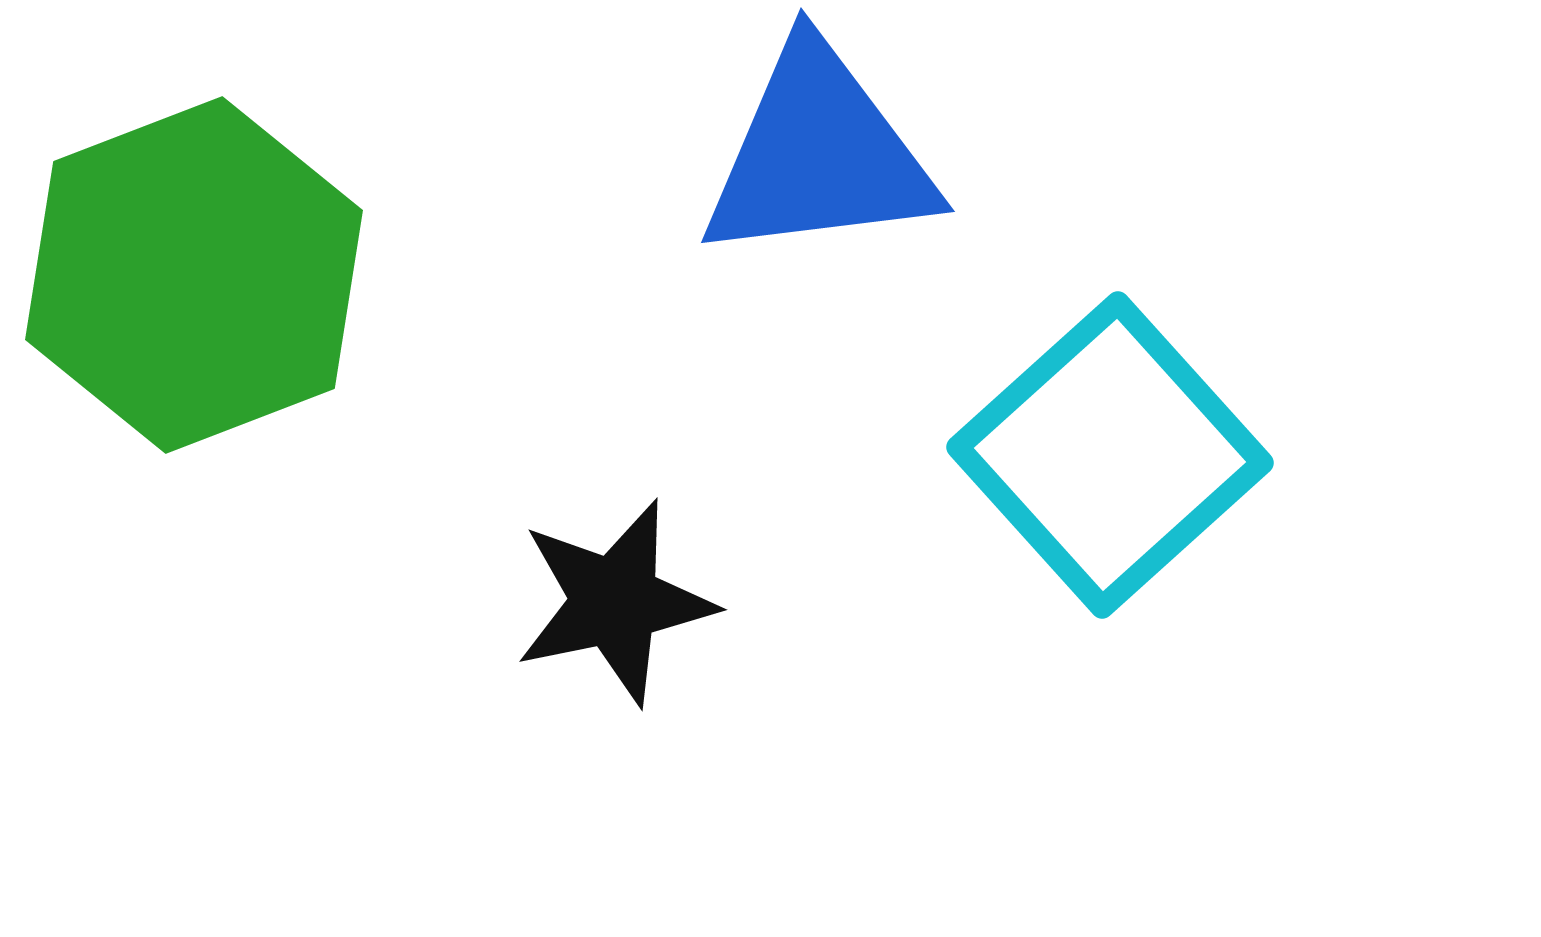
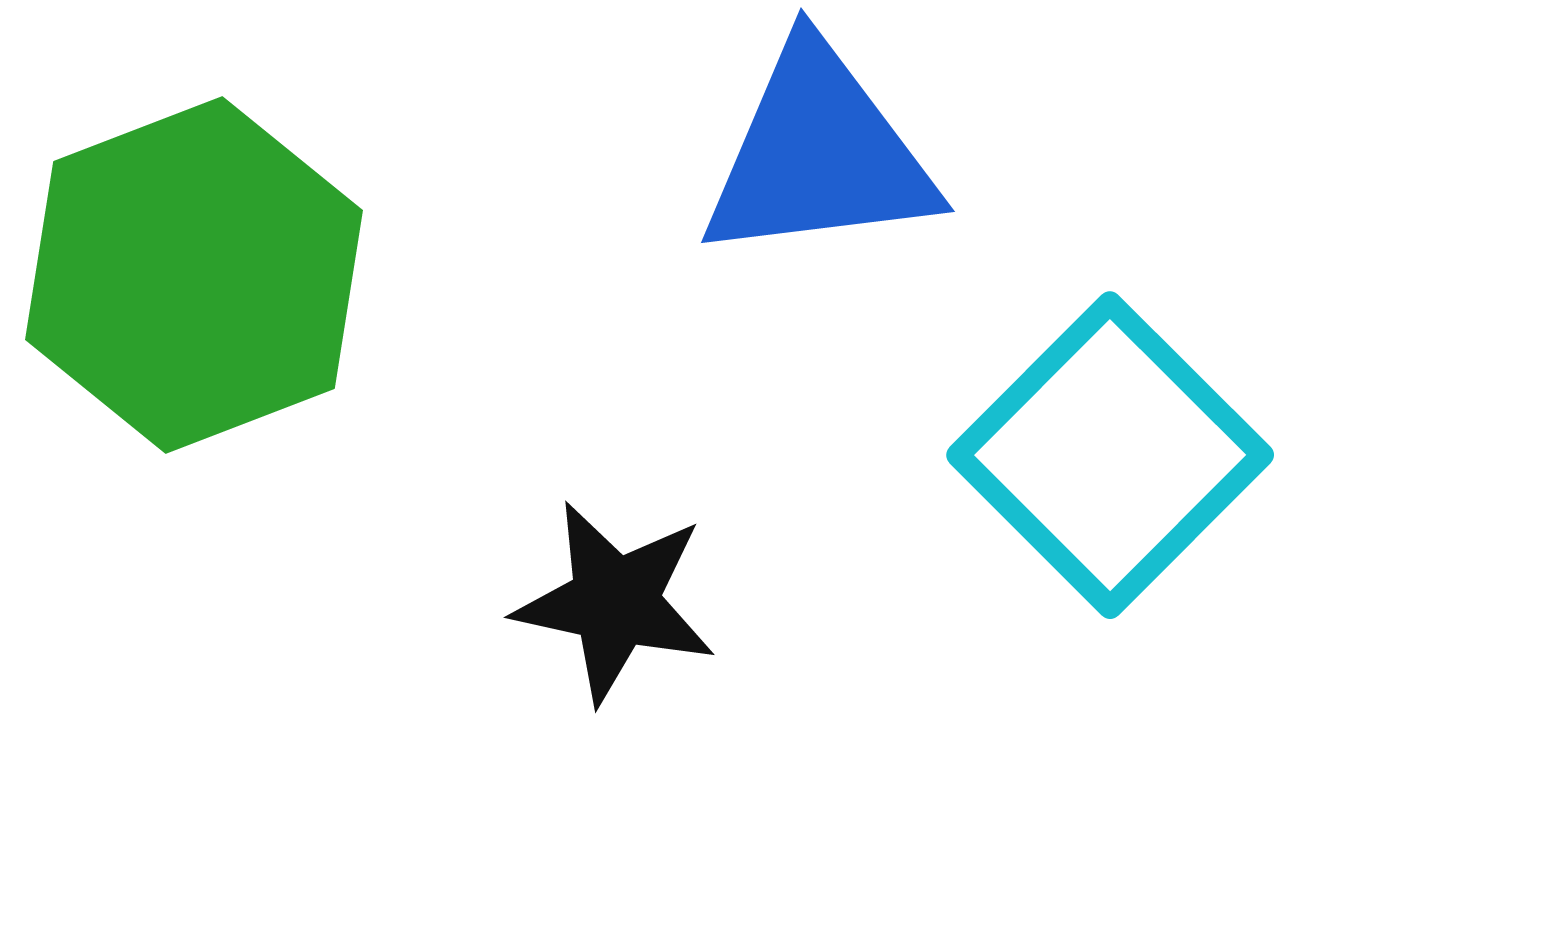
cyan square: rotated 3 degrees counterclockwise
black star: rotated 24 degrees clockwise
